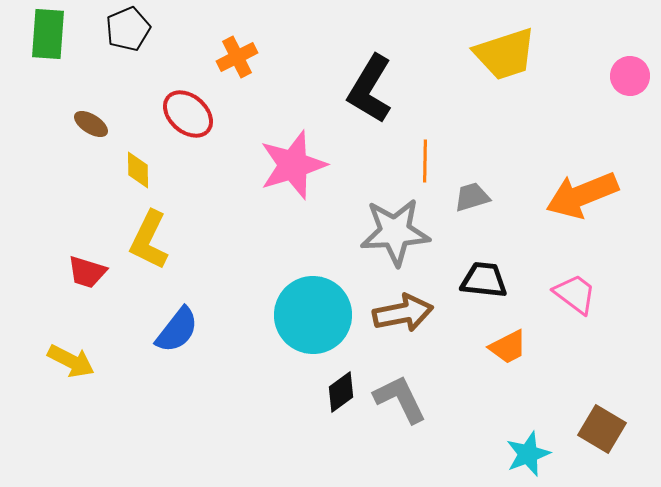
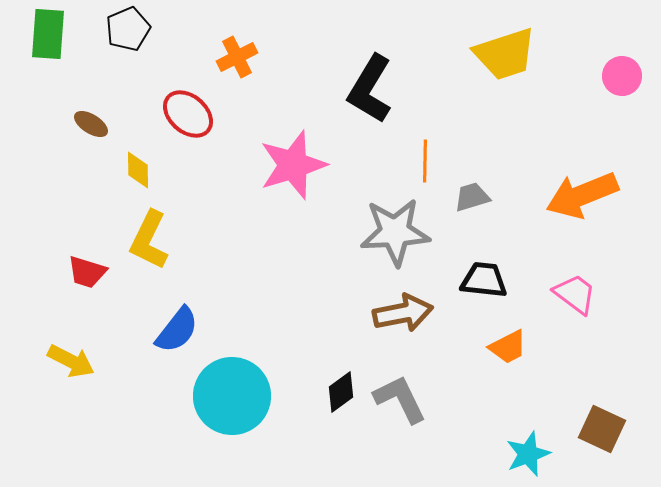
pink circle: moved 8 px left
cyan circle: moved 81 px left, 81 px down
brown square: rotated 6 degrees counterclockwise
